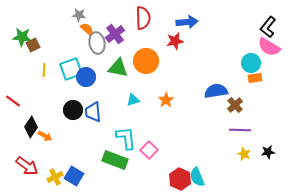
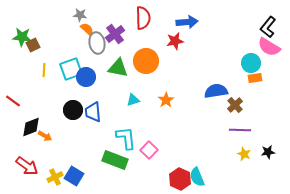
gray star: moved 1 px right
black diamond: rotated 35 degrees clockwise
